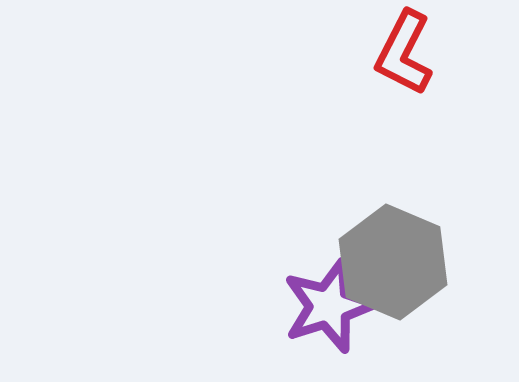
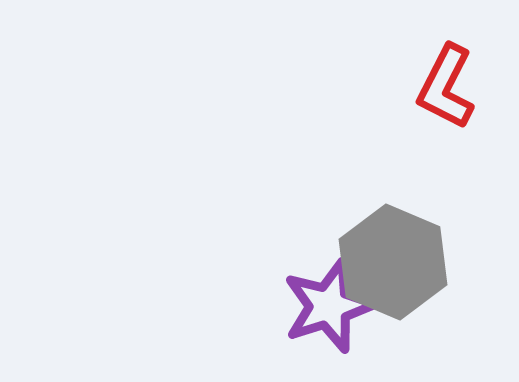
red L-shape: moved 42 px right, 34 px down
